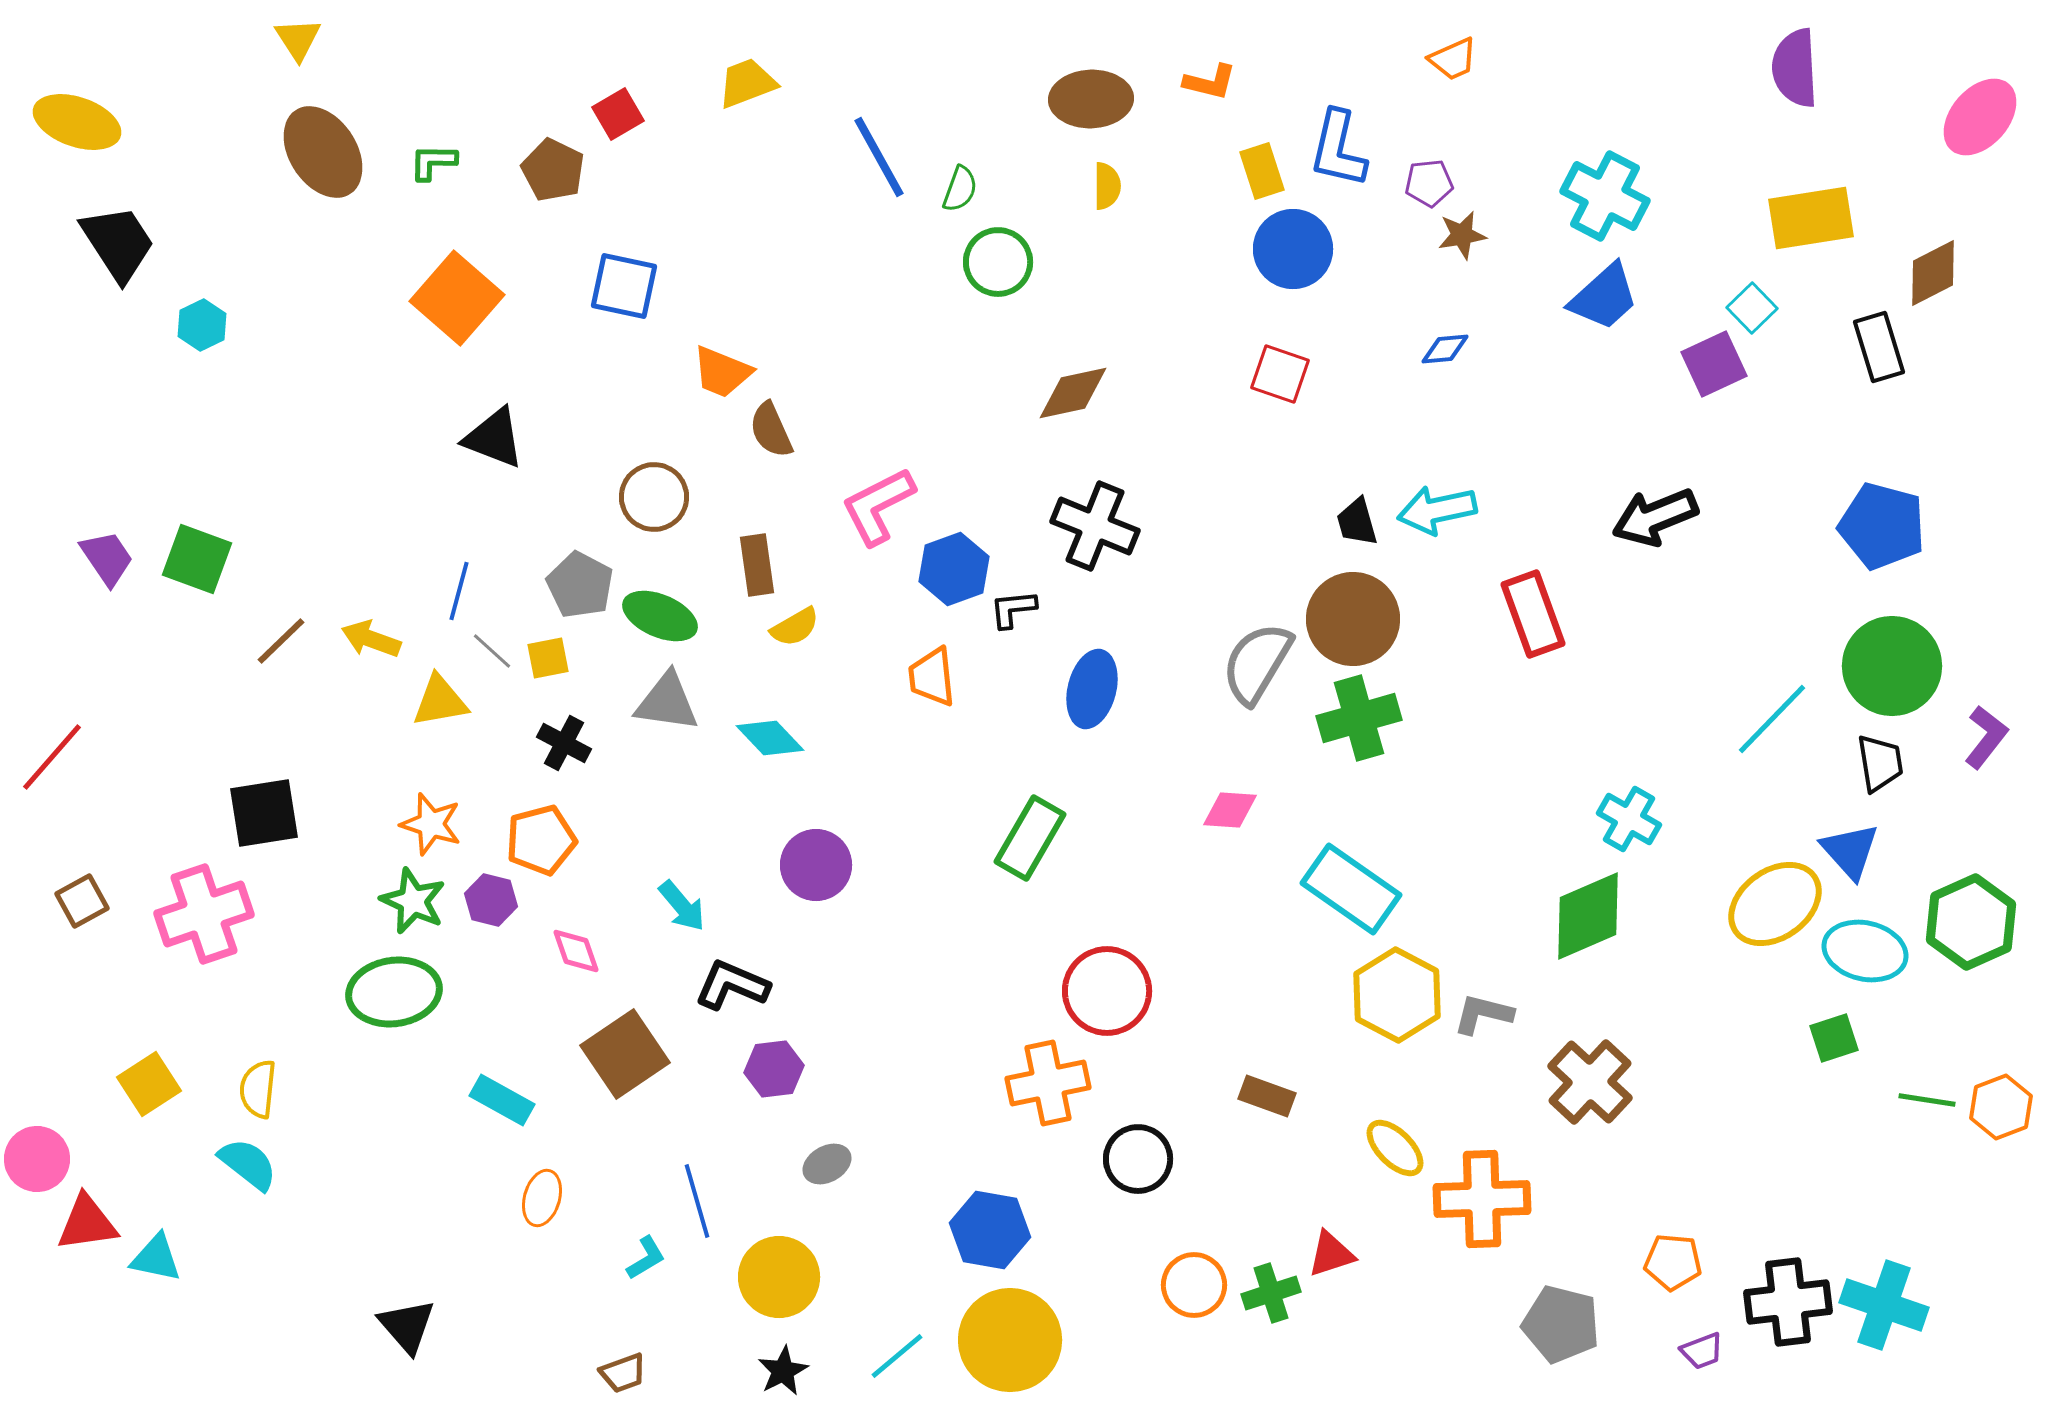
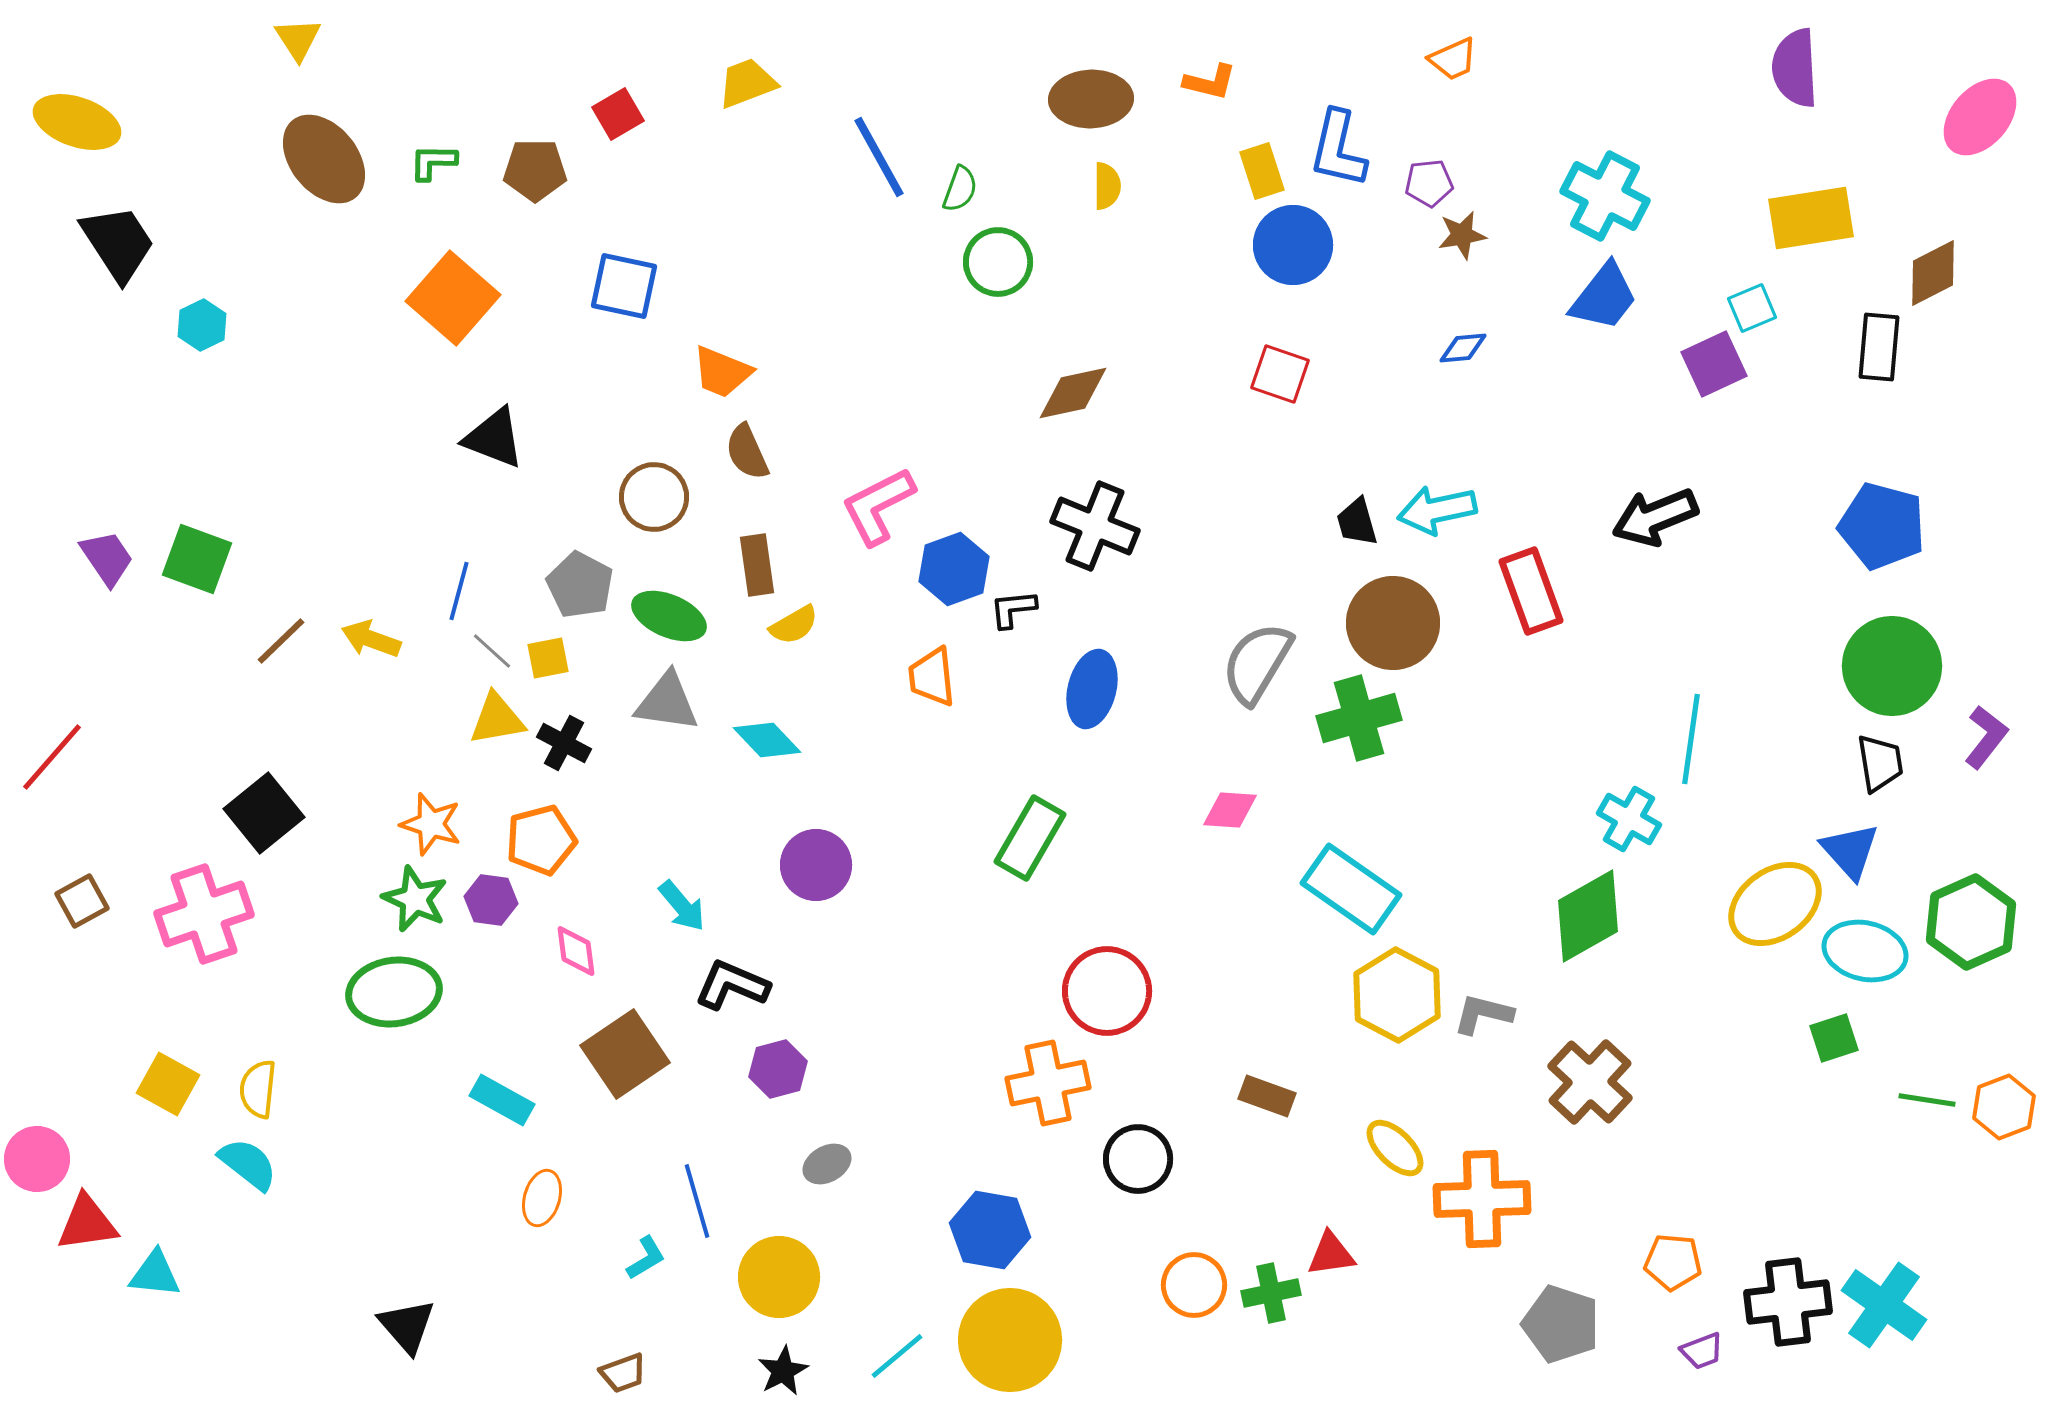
brown ellipse at (323, 152): moved 1 px right, 7 px down; rotated 6 degrees counterclockwise
brown pentagon at (553, 170): moved 18 px left; rotated 26 degrees counterclockwise
blue circle at (1293, 249): moved 4 px up
blue trapezoid at (1604, 297): rotated 10 degrees counterclockwise
orange square at (457, 298): moved 4 px left
cyan square at (1752, 308): rotated 21 degrees clockwise
black rectangle at (1879, 347): rotated 22 degrees clockwise
blue diamond at (1445, 349): moved 18 px right, 1 px up
brown semicircle at (771, 430): moved 24 px left, 22 px down
red rectangle at (1533, 614): moved 2 px left, 23 px up
green ellipse at (660, 616): moved 9 px right
brown circle at (1353, 619): moved 40 px right, 4 px down
yellow semicircle at (795, 627): moved 1 px left, 2 px up
yellow triangle at (440, 701): moved 57 px right, 18 px down
cyan line at (1772, 719): moved 81 px left, 20 px down; rotated 36 degrees counterclockwise
cyan diamond at (770, 738): moved 3 px left, 2 px down
black square at (264, 813): rotated 30 degrees counterclockwise
purple hexagon at (491, 900): rotated 6 degrees counterclockwise
green star at (413, 901): moved 2 px right, 2 px up
green diamond at (1588, 916): rotated 6 degrees counterclockwise
pink diamond at (576, 951): rotated 12 degrees clockwise
purple hexagon at (774, 1069): moved 4 px right; rotated 8 degrees counterclockwise
yellow square at (149, 1084): moved 19 px right; rotated 28 degrees counterclockwise
orange hexagon at (2001, 1107): moved 3 px right
red triangle at (1331, 1254): rotated 10 degrees clockwise
cyan triangle at (156, 1258): moved 1 px left, 16 px down; rotated 6 degrees counterclockwise
green cross at (1271, 1293): rotated 6 degrees clockwise
cyan cross at (1884, 1305): rotated 16 degrees clockwise
gray pentagon at (1561, 1324): rotated 4 degrees clockwise
